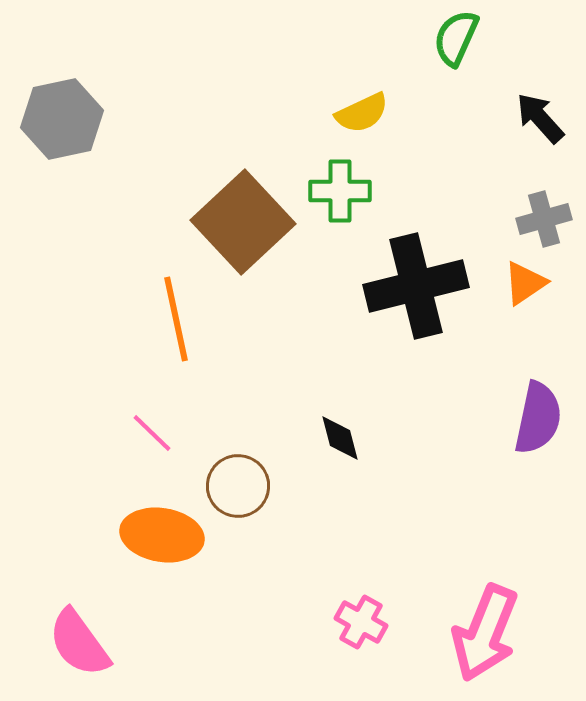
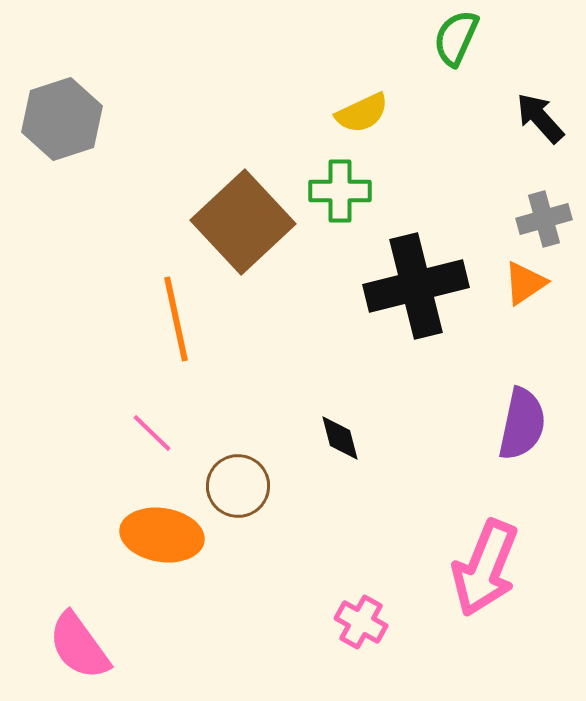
gray hexagon: rotated 6 degrees counterclockwise
purple semicircle: moved 16 px left, 6 px down
pink arrow: moved 65 px up
pink semicircle: moved 3 px down
